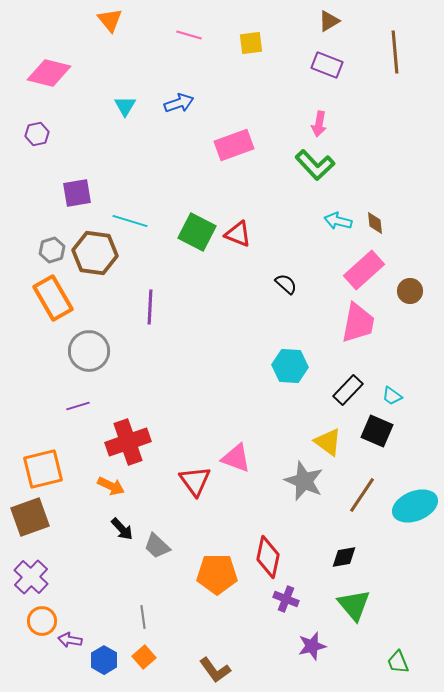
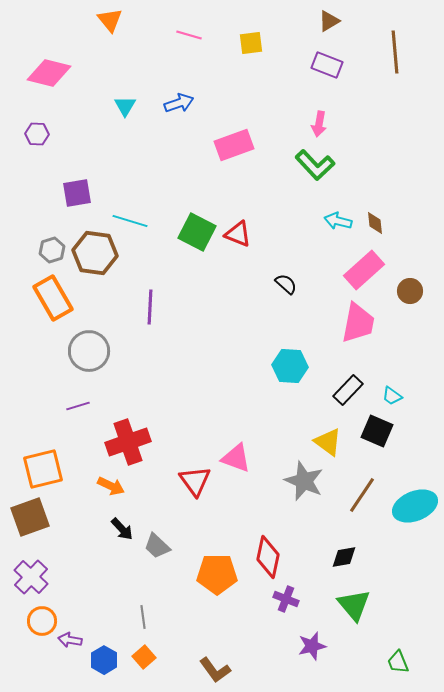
purple hexagon at (37, 134): rotated 15 degrees clockwise
